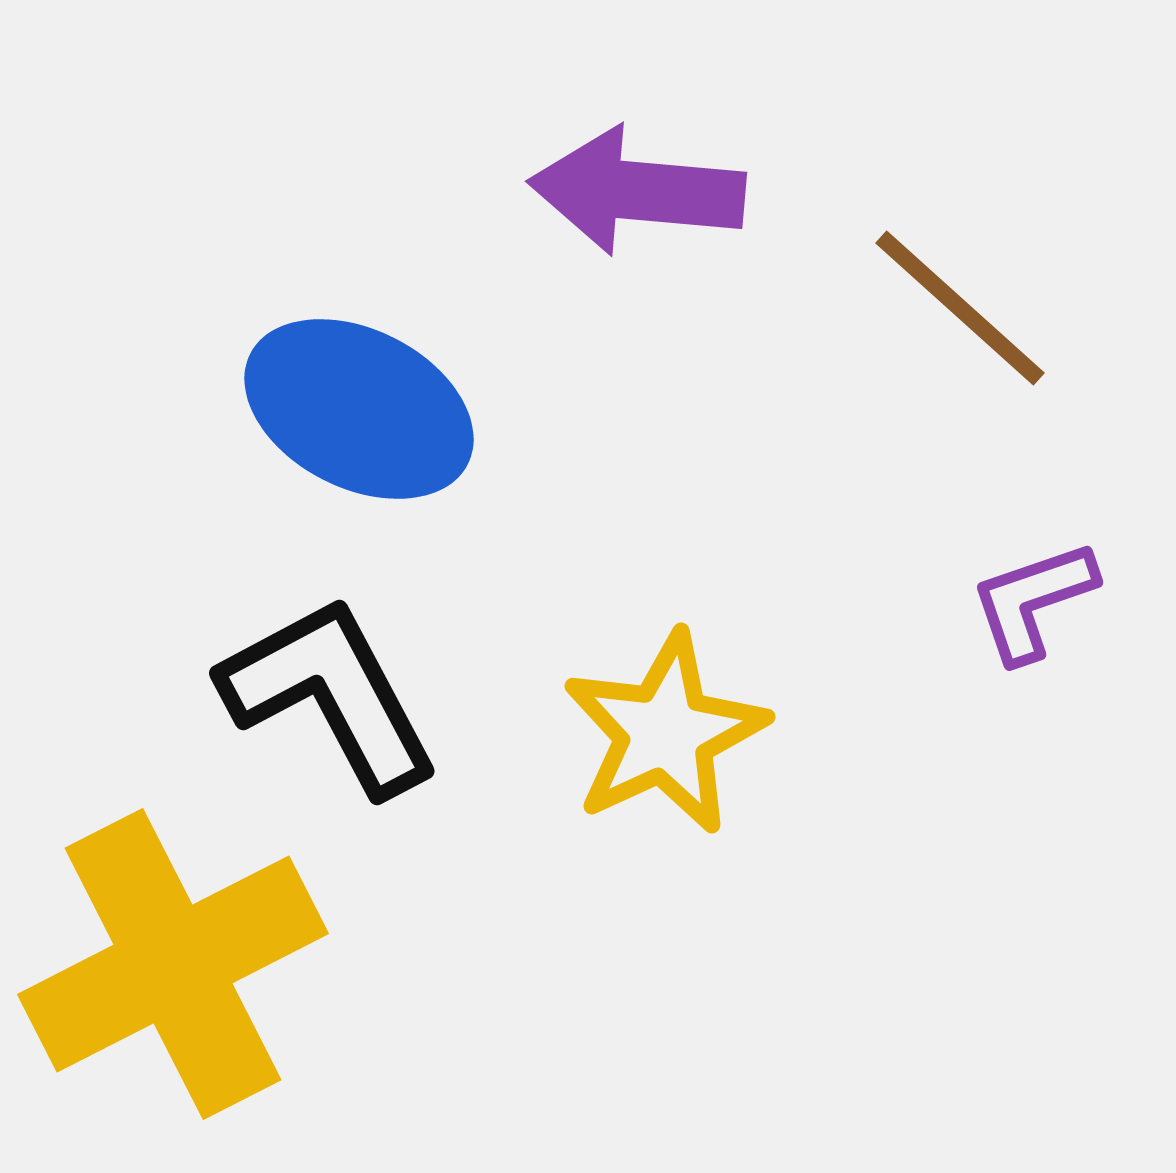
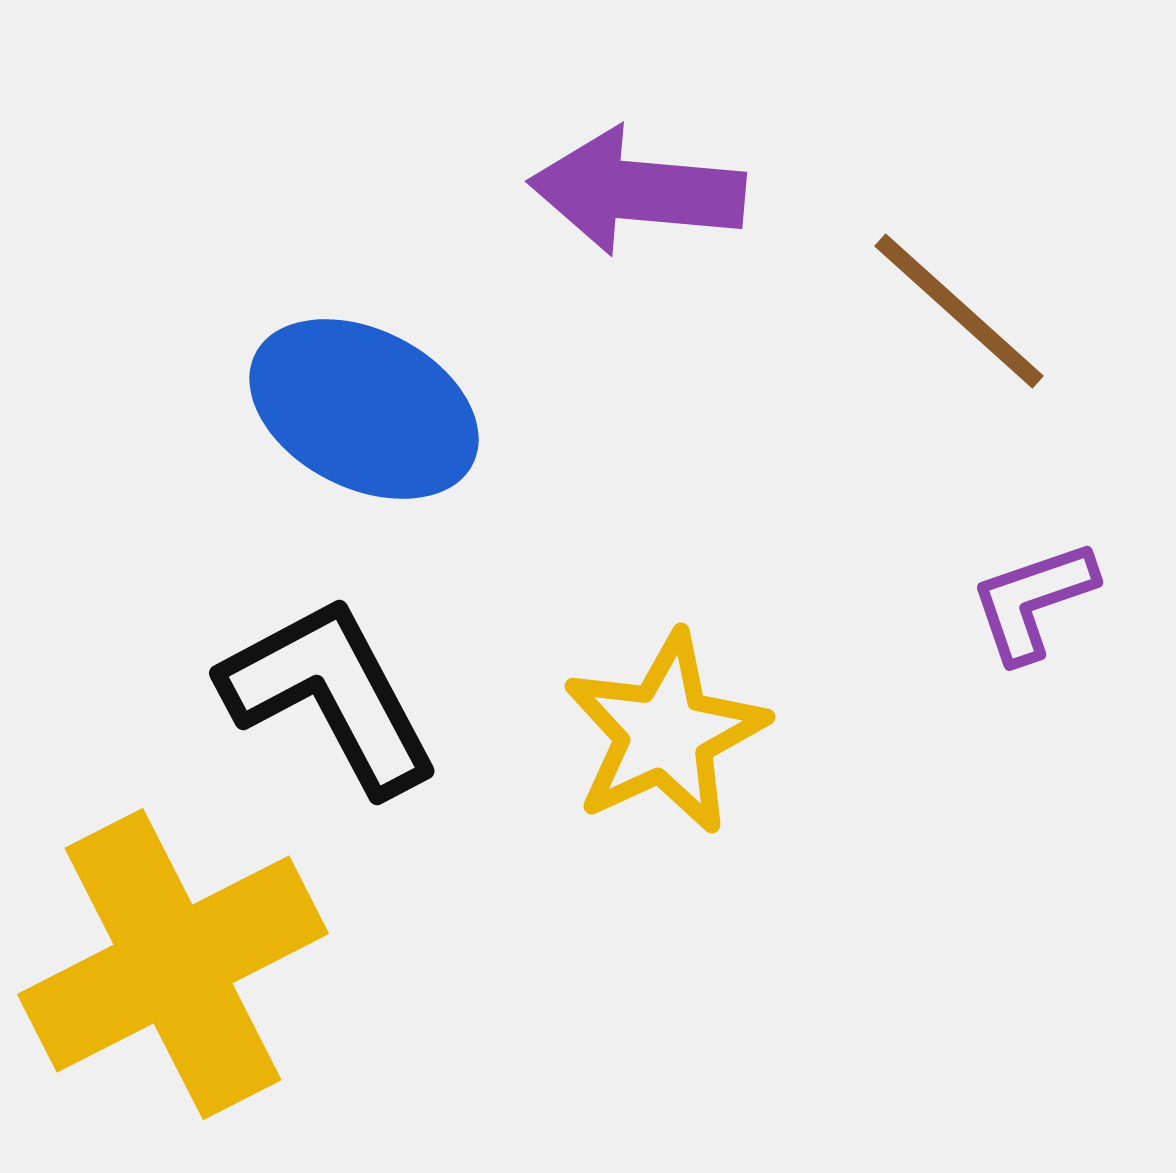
brown line: moved 1 px left, 3 px down
blue ellipse: moved 5 px right
